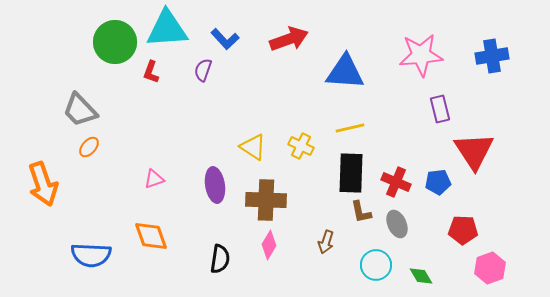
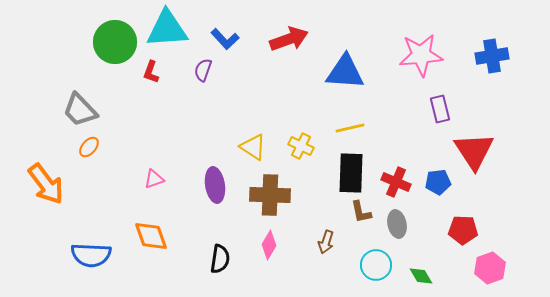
orange arrow: moved 3 px right; rotated 18 degrees counterclockwise
brown cross: moved 4 px right, 5 px up
gray ellipse: rotated 12 degrees clockwise
